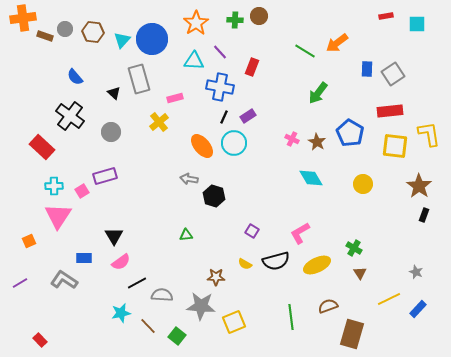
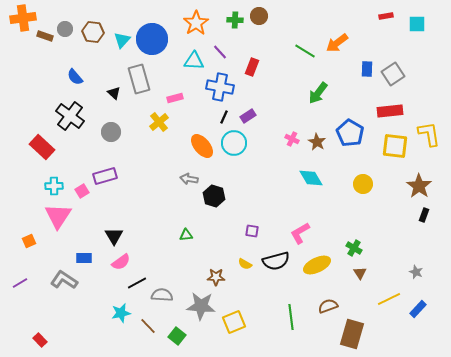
purple square at (252, 231): rotated 24 degrees counterclockwise
